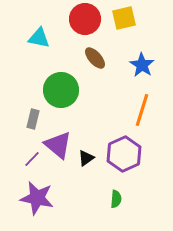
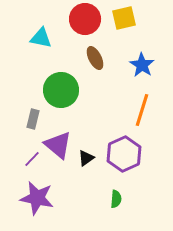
cyan triangle: moved 2 px right
brown ellipse: rotated 15 degrees clockwise
